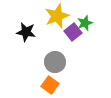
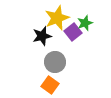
yellow star: moved 2 px down
black star: moved 16 px right, 4 px down; rotated 24 degrees counterclockwise
